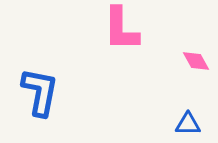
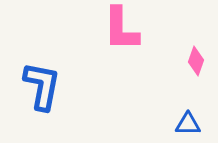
pink diamond: rotated 48 degrees clockwise
blue L-shape: moved 2 px right, 6 px up
